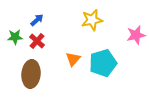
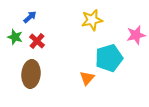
blue arrow: moved 7 px left, 3 px up
green star: rotated 21 degrees clockwise
orange triangle: moved 14 px right, 19 px down
cyan pentagon: moved 6 px right, 5 px up
